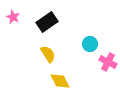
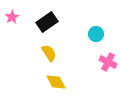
pink star: moved 1 px left; rotated 16 degrees clockwise
cyan circle: moved 6 px right, 10 px up
yellow semicircle: moved 1 px right, 1 px up
yellow diamond: moved 4 px left, 1 px down
